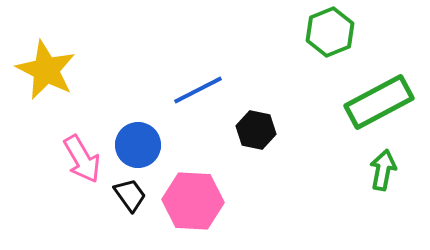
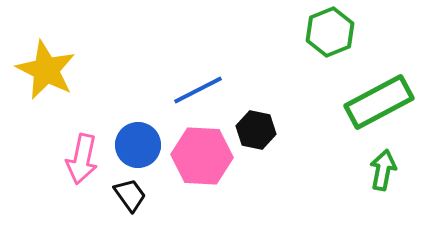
pink arrow: rotated 42 degrees clockwise
pink hexagon: moved 9 px right, 45 px up
